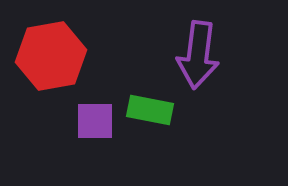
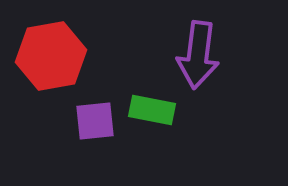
green rectangle: moved 2 px right
purple square: rotated 6 degrees counterclockwise
